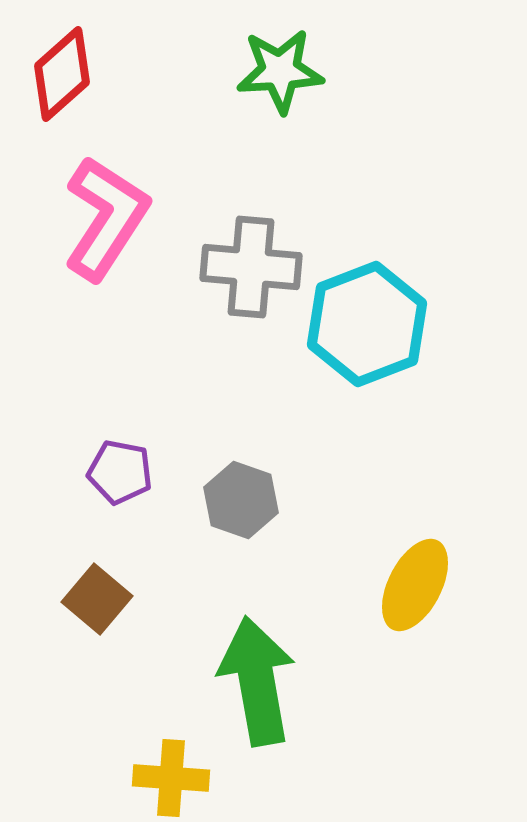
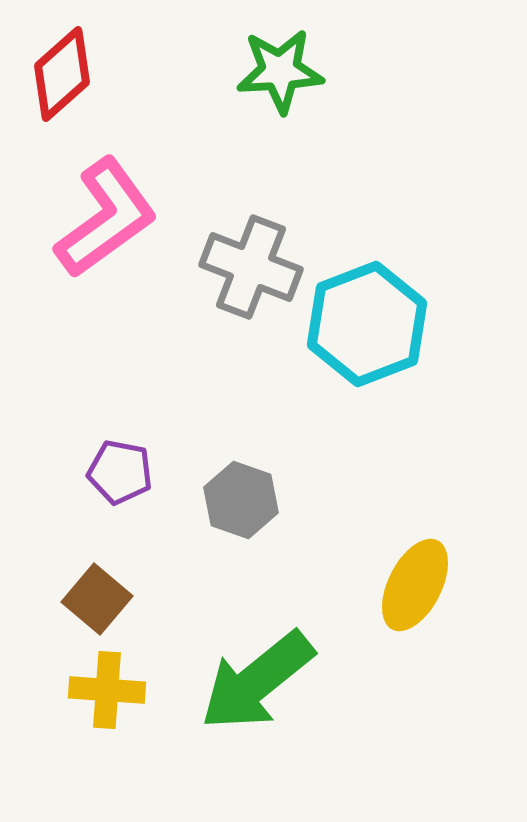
pink L-shape: rotated 21 degrees clockwise
gray cross: rotated 16 degrees clockwise
green arrow: rotated 119 degrees counterclockwise
yellow cross: moved 64 px left, 88 px up
